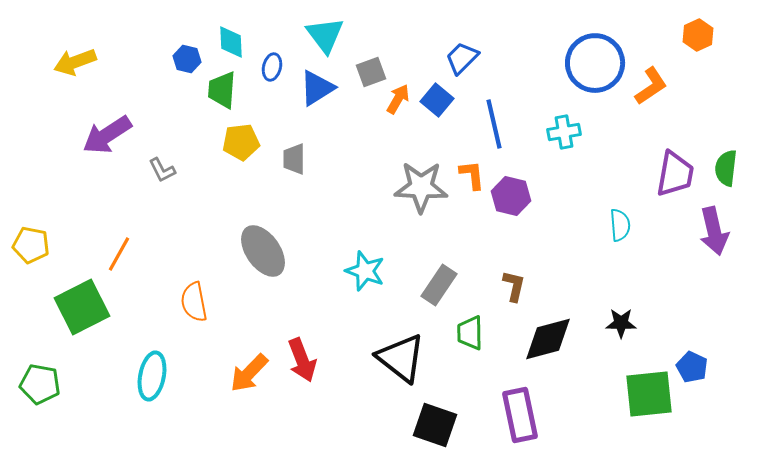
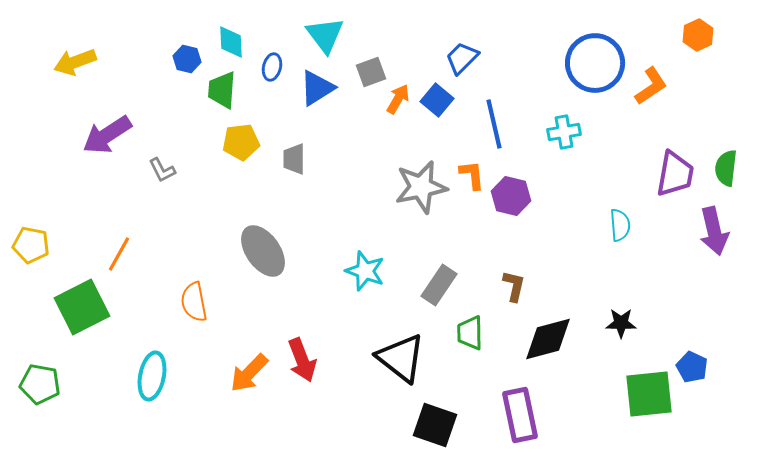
gray star at (421, 187): rotated 14 degrees counterclockwise
